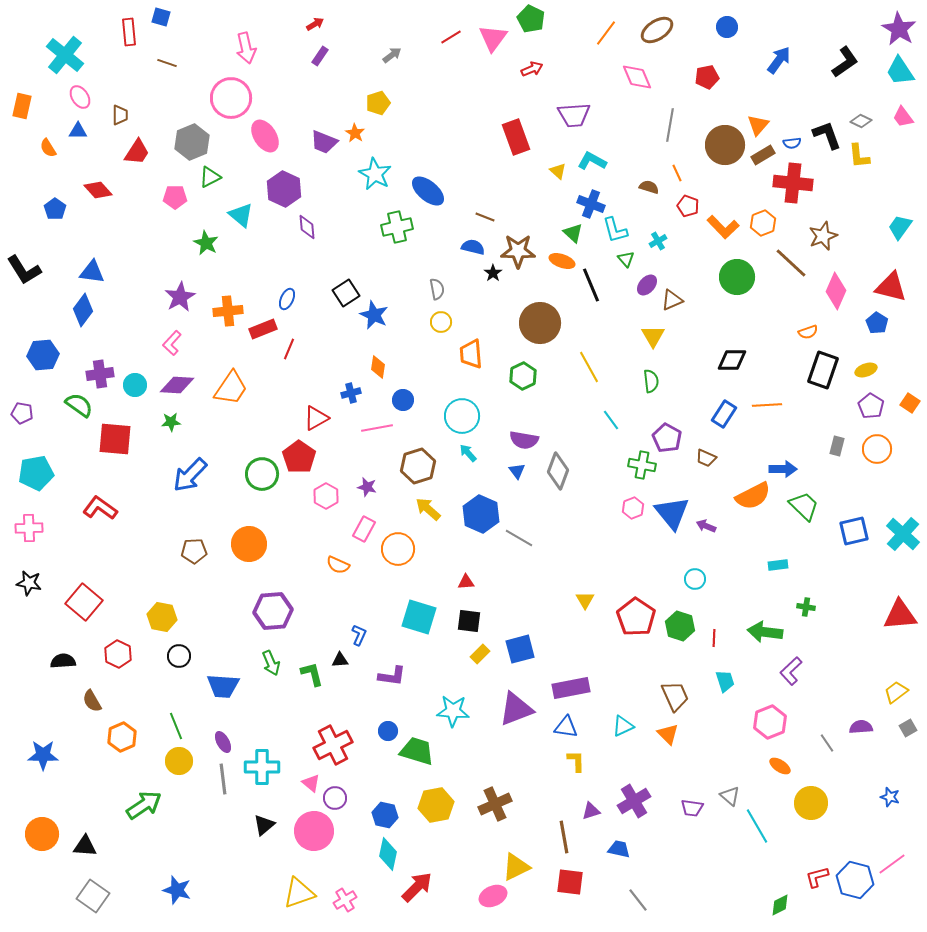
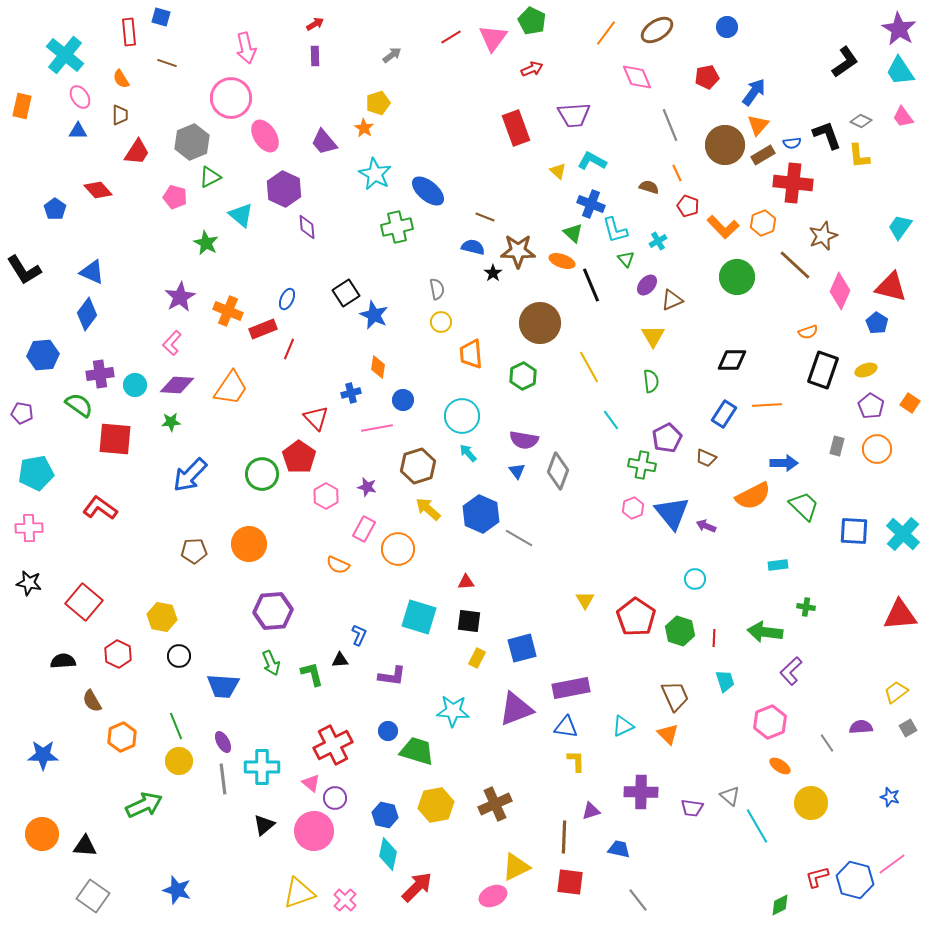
green pentagon at (531, 19): moved 1 px right, 2 px down
purple rectangle at (320, 56): moved 5 px left; rotated 36 degrees counterclockwise
blue arrow at (779, 60): moved 25 px left, 32 px down
gray line at (670, 125): rotated 32 degrees counterclockwise
orange star at (355, 133): moved 9 px right, 5 px up
red rectangle at (516, 137): moved 9 px up
purple trapezoid at (324, 142): rotated 28 degrees clockwise
orange semicircle at (48, 148): moved 73 px right, 69 px up
pink pentagon at (175, 197): rotated 15 degrees clockwise
brown line at (791, 263): moved 4 px right, 2 px down
blue triangle at (92, 272): rotated 16 degrees clockwise
pink diamond at (836, 291): moved 4 px right
blue diamond at (83, 310): moved 4 px right, 4 px down
orange cross at (228, 311): rotated 28 degrees clockwise
red triangle at (316, 418): rotated 44 degrees counterclockwise
purple pentagon at (667, 438): rotated 16 degrees clockwise
blue arrow at (783, 469): moved 1 px right, 6 px up
blue square at (854, 531): rotated 16 degrees clockwise
green hexagon at (680, 626): moved 5 px down
blue square at (520, 649): moved 2 px right, 1 px up
yellow rectangle at (480, 654): moved 3 px left, 4 px down; rotated 18 degrees counterclockwise
purple cross at (634, 801): moved 7 px right, 9 px up; rotated 32 degrees clockwise
green arrow at (144, 805): rotated 9 degrees clockwise
brown line at (564, 837): rotated 12 degrees clockwise
pink cross at (345, 900): rotated 15 degrees counterclockwise
